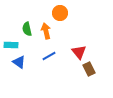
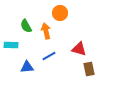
green semicircle: moved 1 px left, 3 px up; rotated 16 degrees counterclockwise
red triangle: moved 3 px up; rotated 35 degrees counterclockwise
blue triangle: moved 8 px right, 5 px down; rotated 40 degrees counterclockwise
brown rectangle: rotated 16 degrees clockwise
